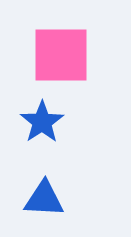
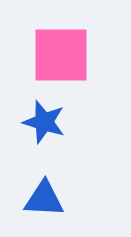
blue star: moved 2 px right; rotated 21 degrees counterclockwise
